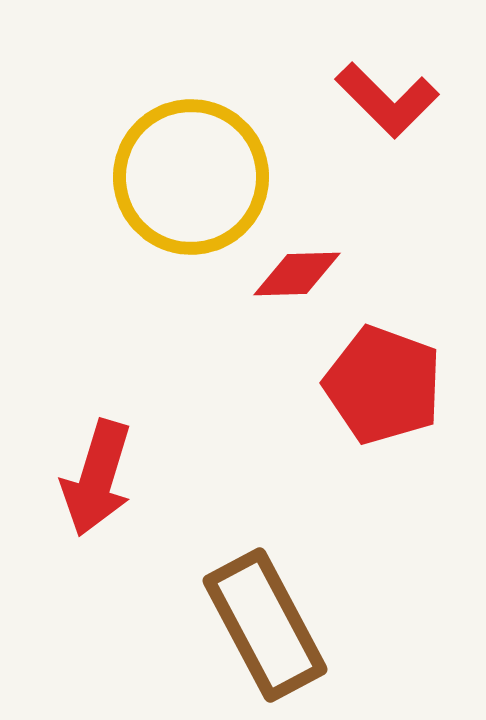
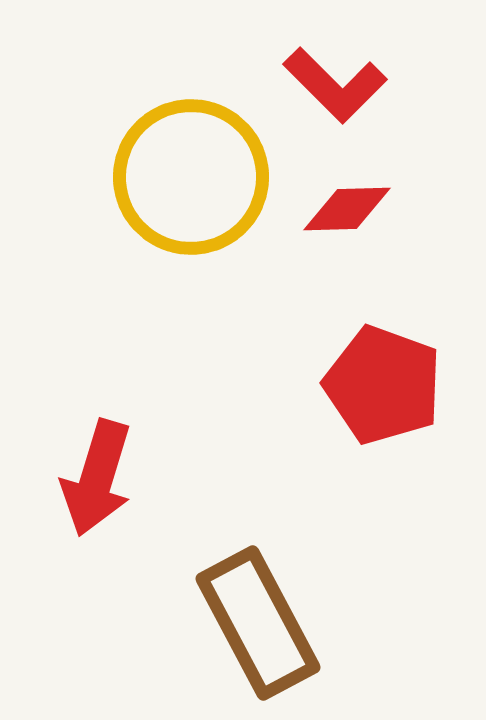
red L-shape: moved 52 px left, 15 px up
red diamond: moved 50 px right, 65 px up
brown rectangle: moved 7 px left, 2 px up
